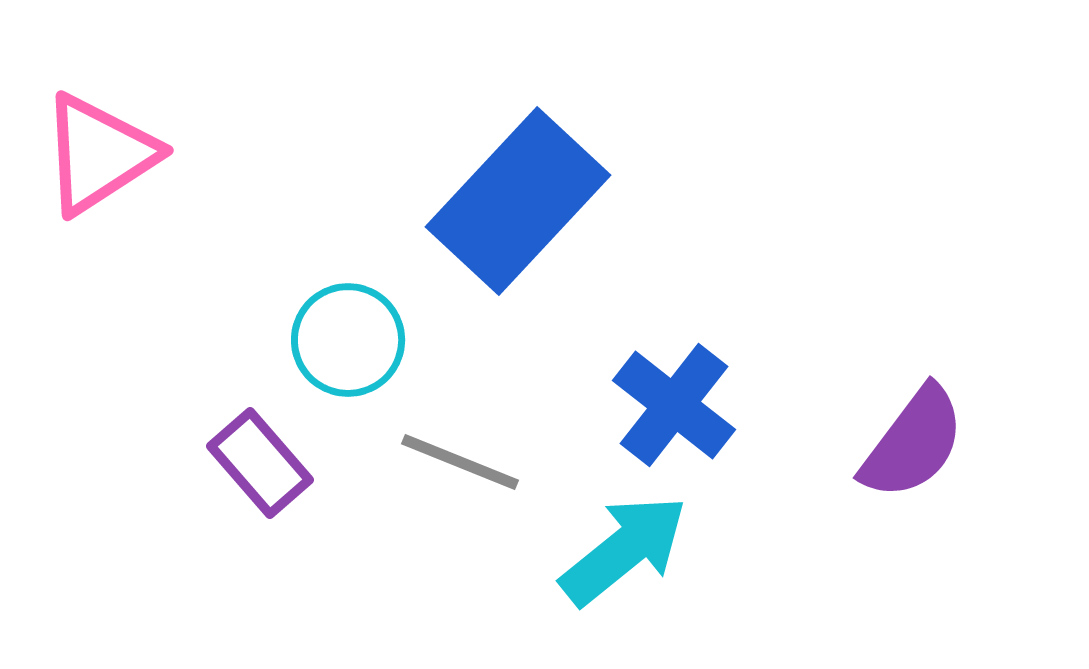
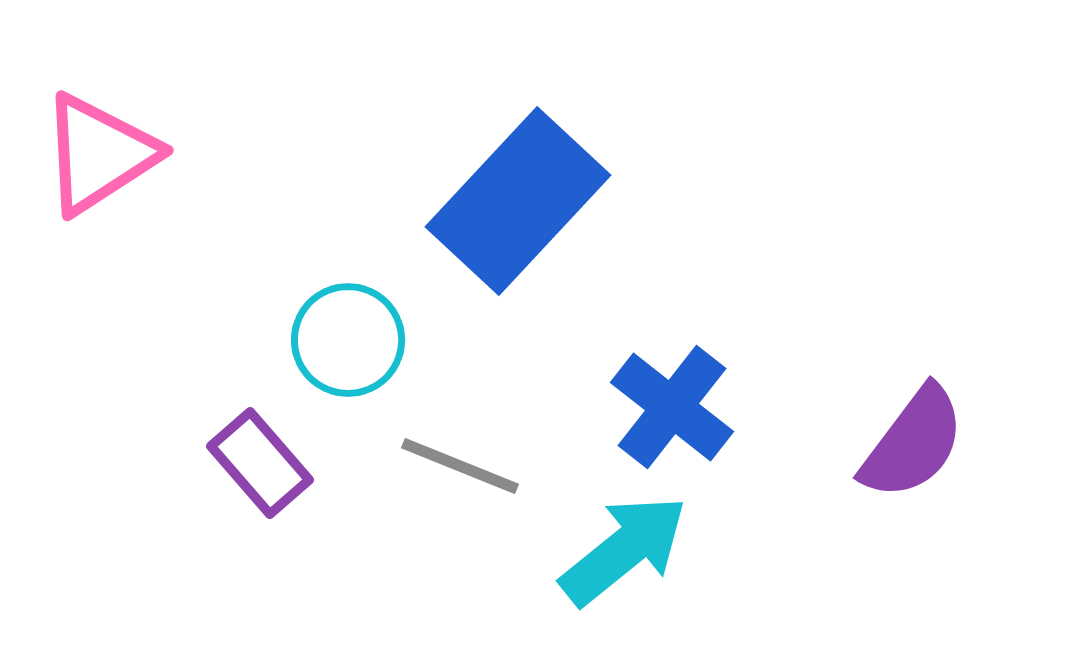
blue cross: moved 2 px left, 2 px down
gray line: moved 4 px down
